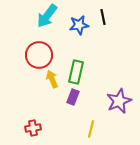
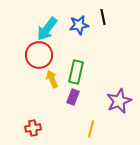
cyan arrow: moved 13 px down
